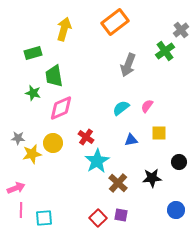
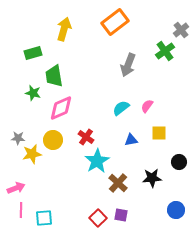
yellow circle: moved 3 px up
